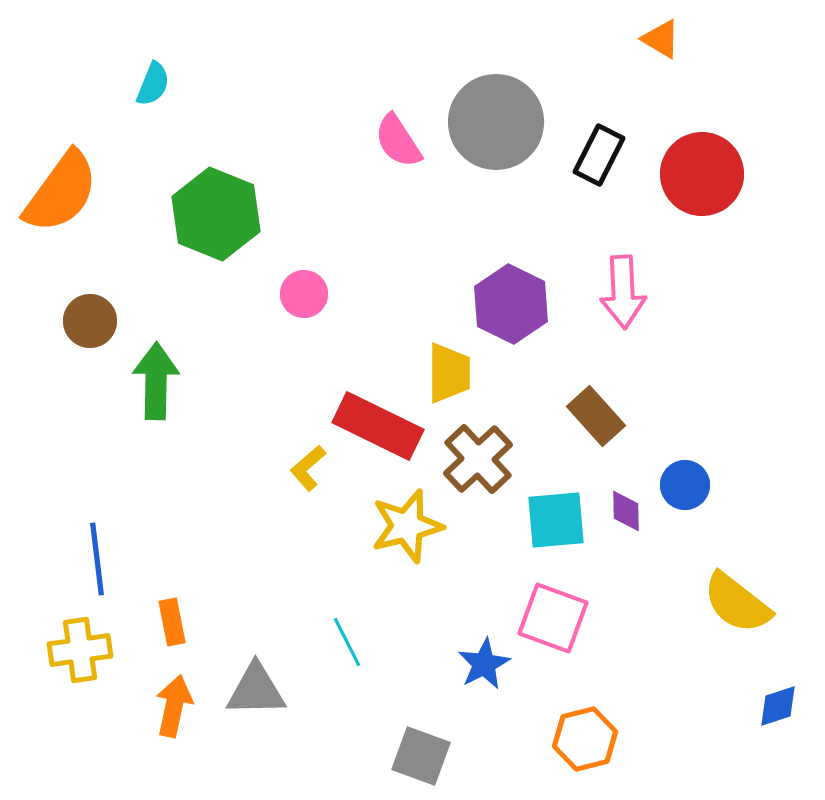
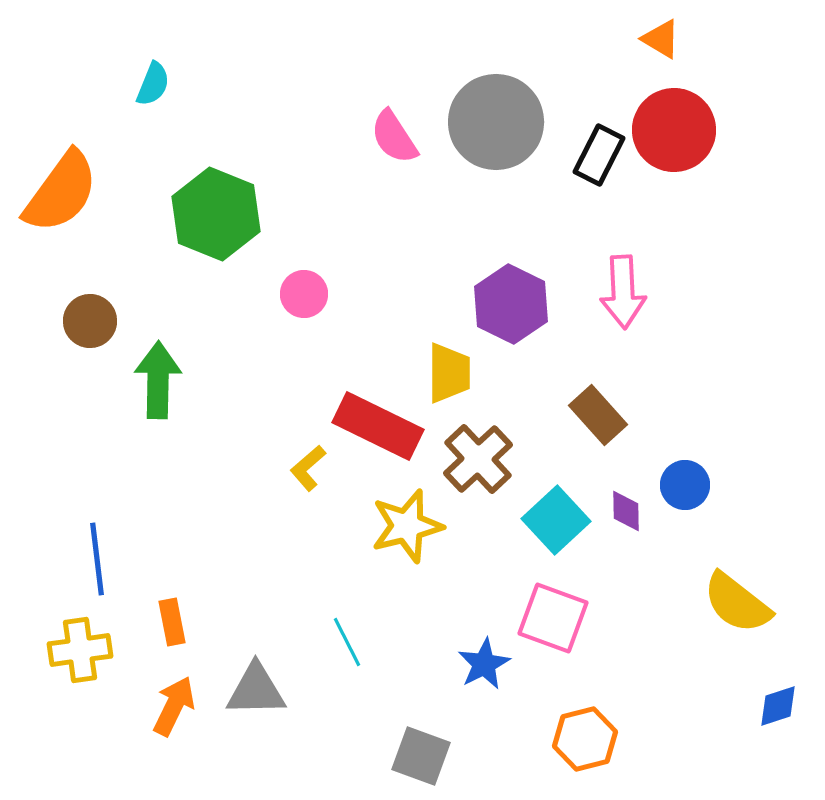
pink semicircle: moved 4 px left, 4 px up
red circle: moved 28 px left, 44 px up
green arrow: moved 2 px right, 1 px up
brown rectangle: moved 2 px right, 1 px up
cyan square: rotated 38 degrees counterclockwise
orange arrow: rotated 14 degrees clockwise
